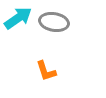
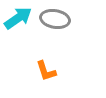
gray ellipse: moved 1 px right, 3 px up
